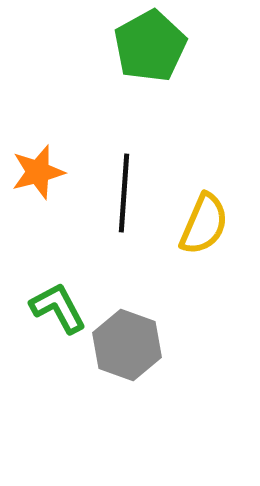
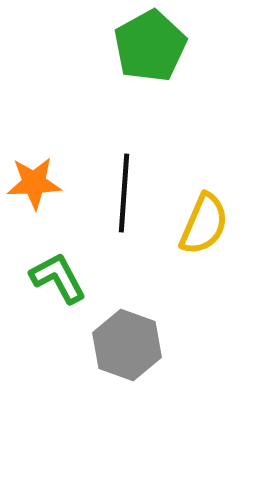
orange star: moved 4 px left, 11 px down; rotated 12 degrees clockwise
green L-shape: moved 30 px up
